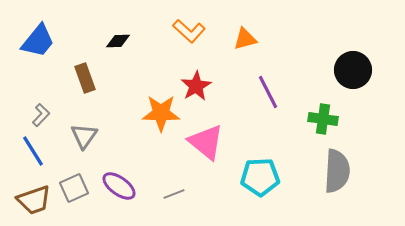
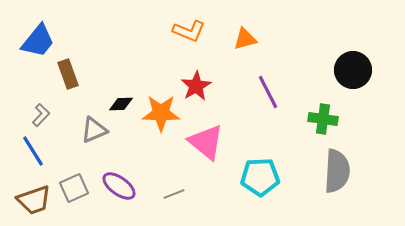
orange L-shape: rotated 20 degrees counterclockwise
black diamond: moved 3 px right, 63 px down
brown rectangle: moved 17 px left, 4 px up
gray triangle: moved 10 px right, 6 px up; rotated 32 degrees clockwise
